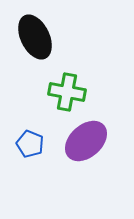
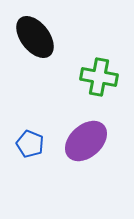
black ellipse: rotated 12 degrees counterclockwise
green cross: moved 32 px right, 15 px up
